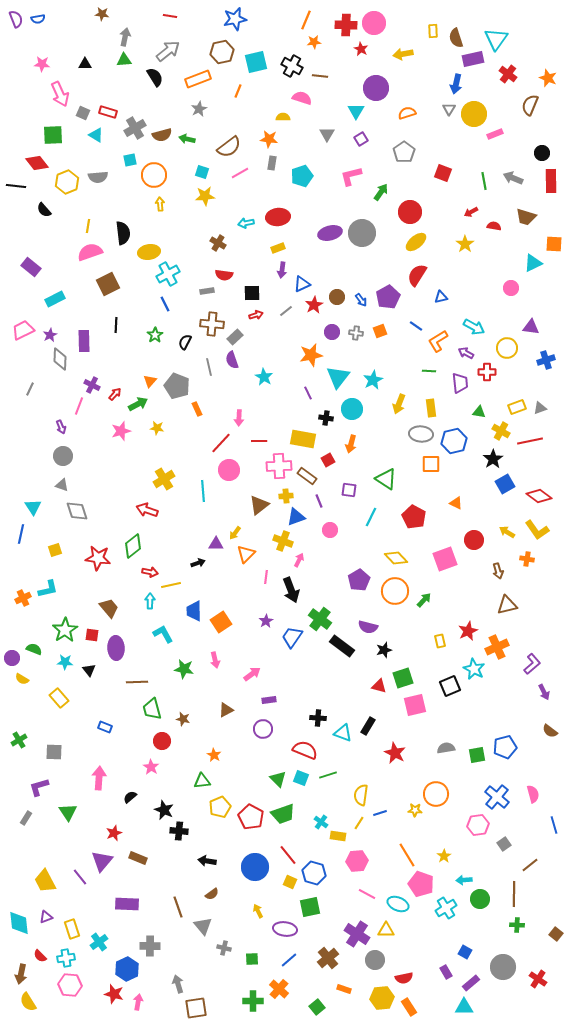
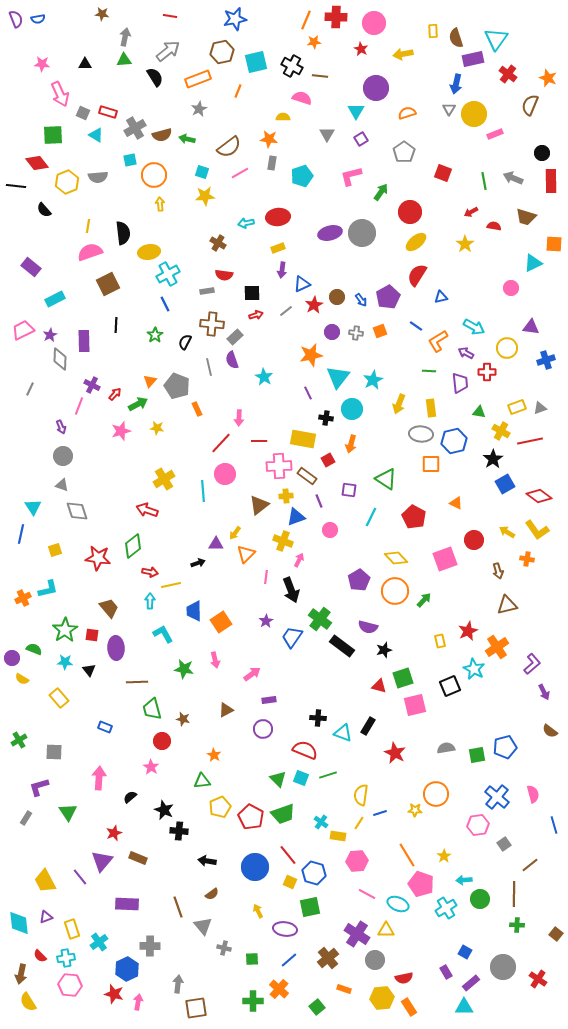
red cross at (346, 25): moved 10 px left, 8 px up
pink circle at (229, 470): moved 4 px left, 4 px down
orange cross at (497, 647): rotated 10 degrees counterclockwise
gray arrow at (178, 984): rotated 24 degrees clockwise
